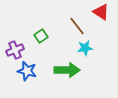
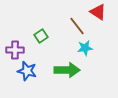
red triangle: moved 3 px left
purple cross: rotated 24 degrees clockwise
